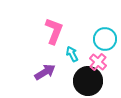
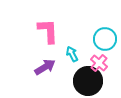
pink L-shape: moved 6 px left; rotated 24 degrees counterclockwise
pink cross: moved 1 px right, 1 px down
purple arrow: moved 5 px up
